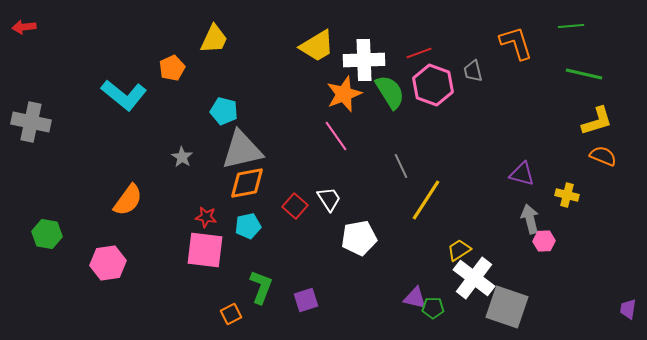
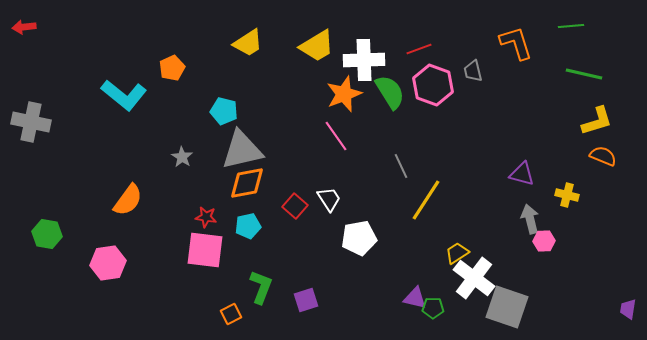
yellow trapezoid at (214, 39): moved 34 px right, 4 px down; rotated 32 degrees clockwise
red line at (419, 53): moved 4 px up
yellow trapezoid at (459, 250): moved 2 px left, 3 px down
